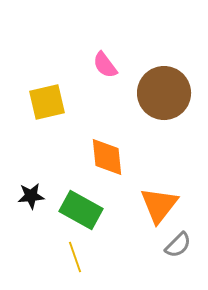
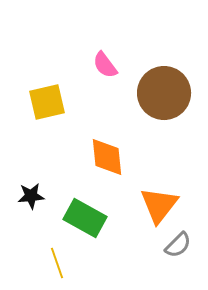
green rectangle: moved 4 px right, 8 px down
yellow line: moved 18 px left, 6 px down
